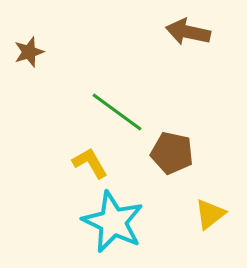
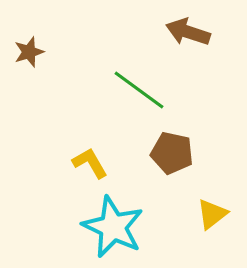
brown arrow: rotated 6 degrees clockwise
green line: moved 22 px right, 22 px up
yellow triangle: moved 2 px right
cyan star: moved 5 px down
